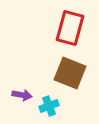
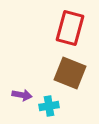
cyan cross: rotated 12 degrees clockwise
